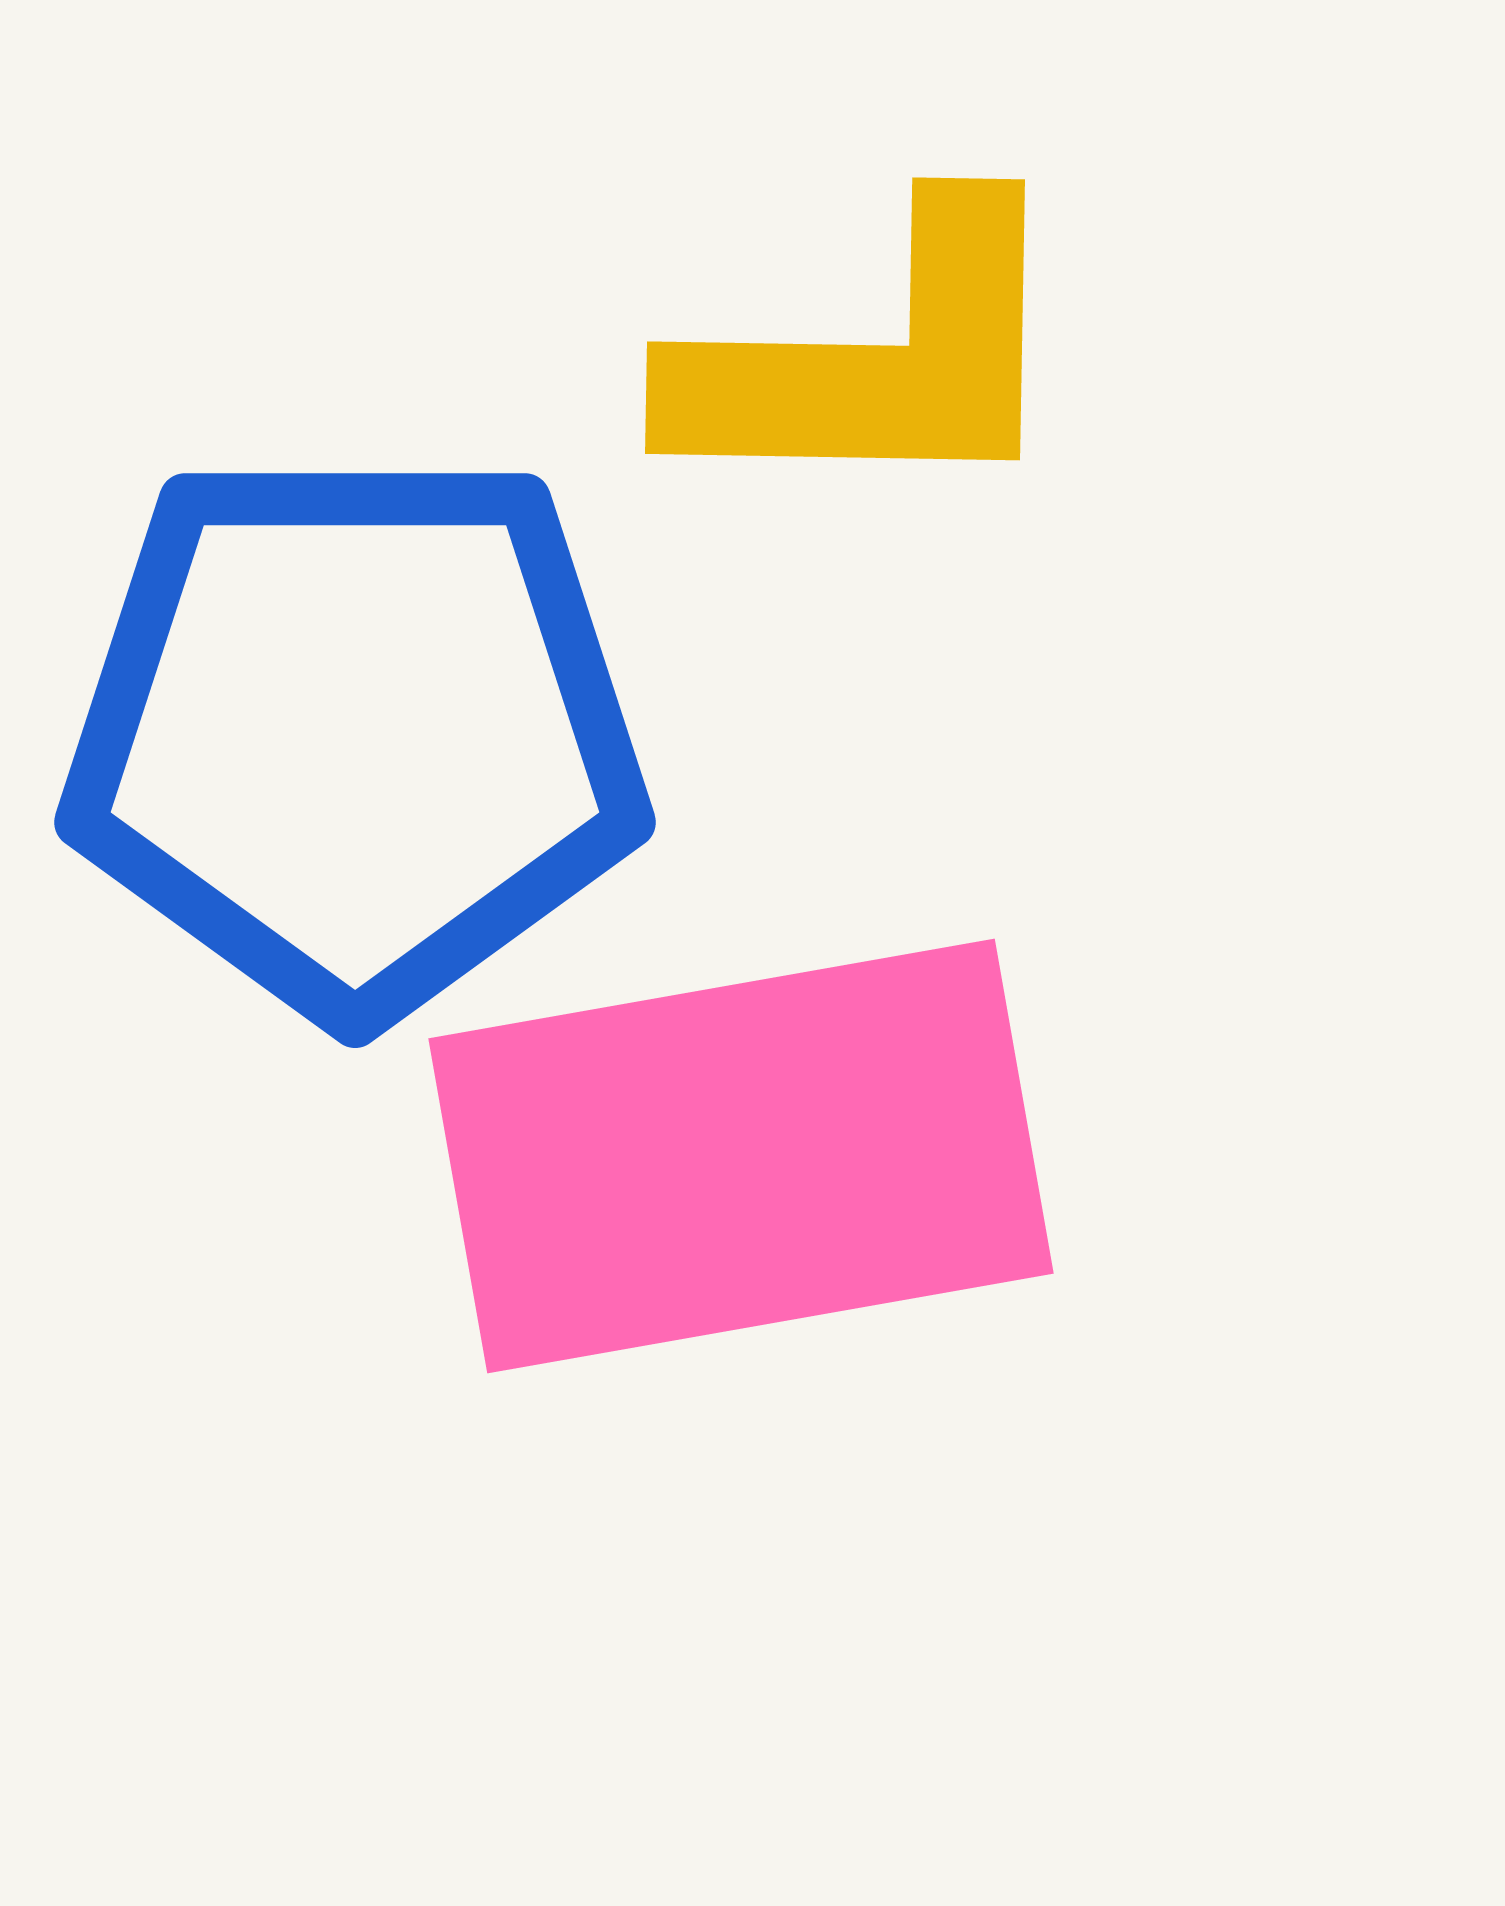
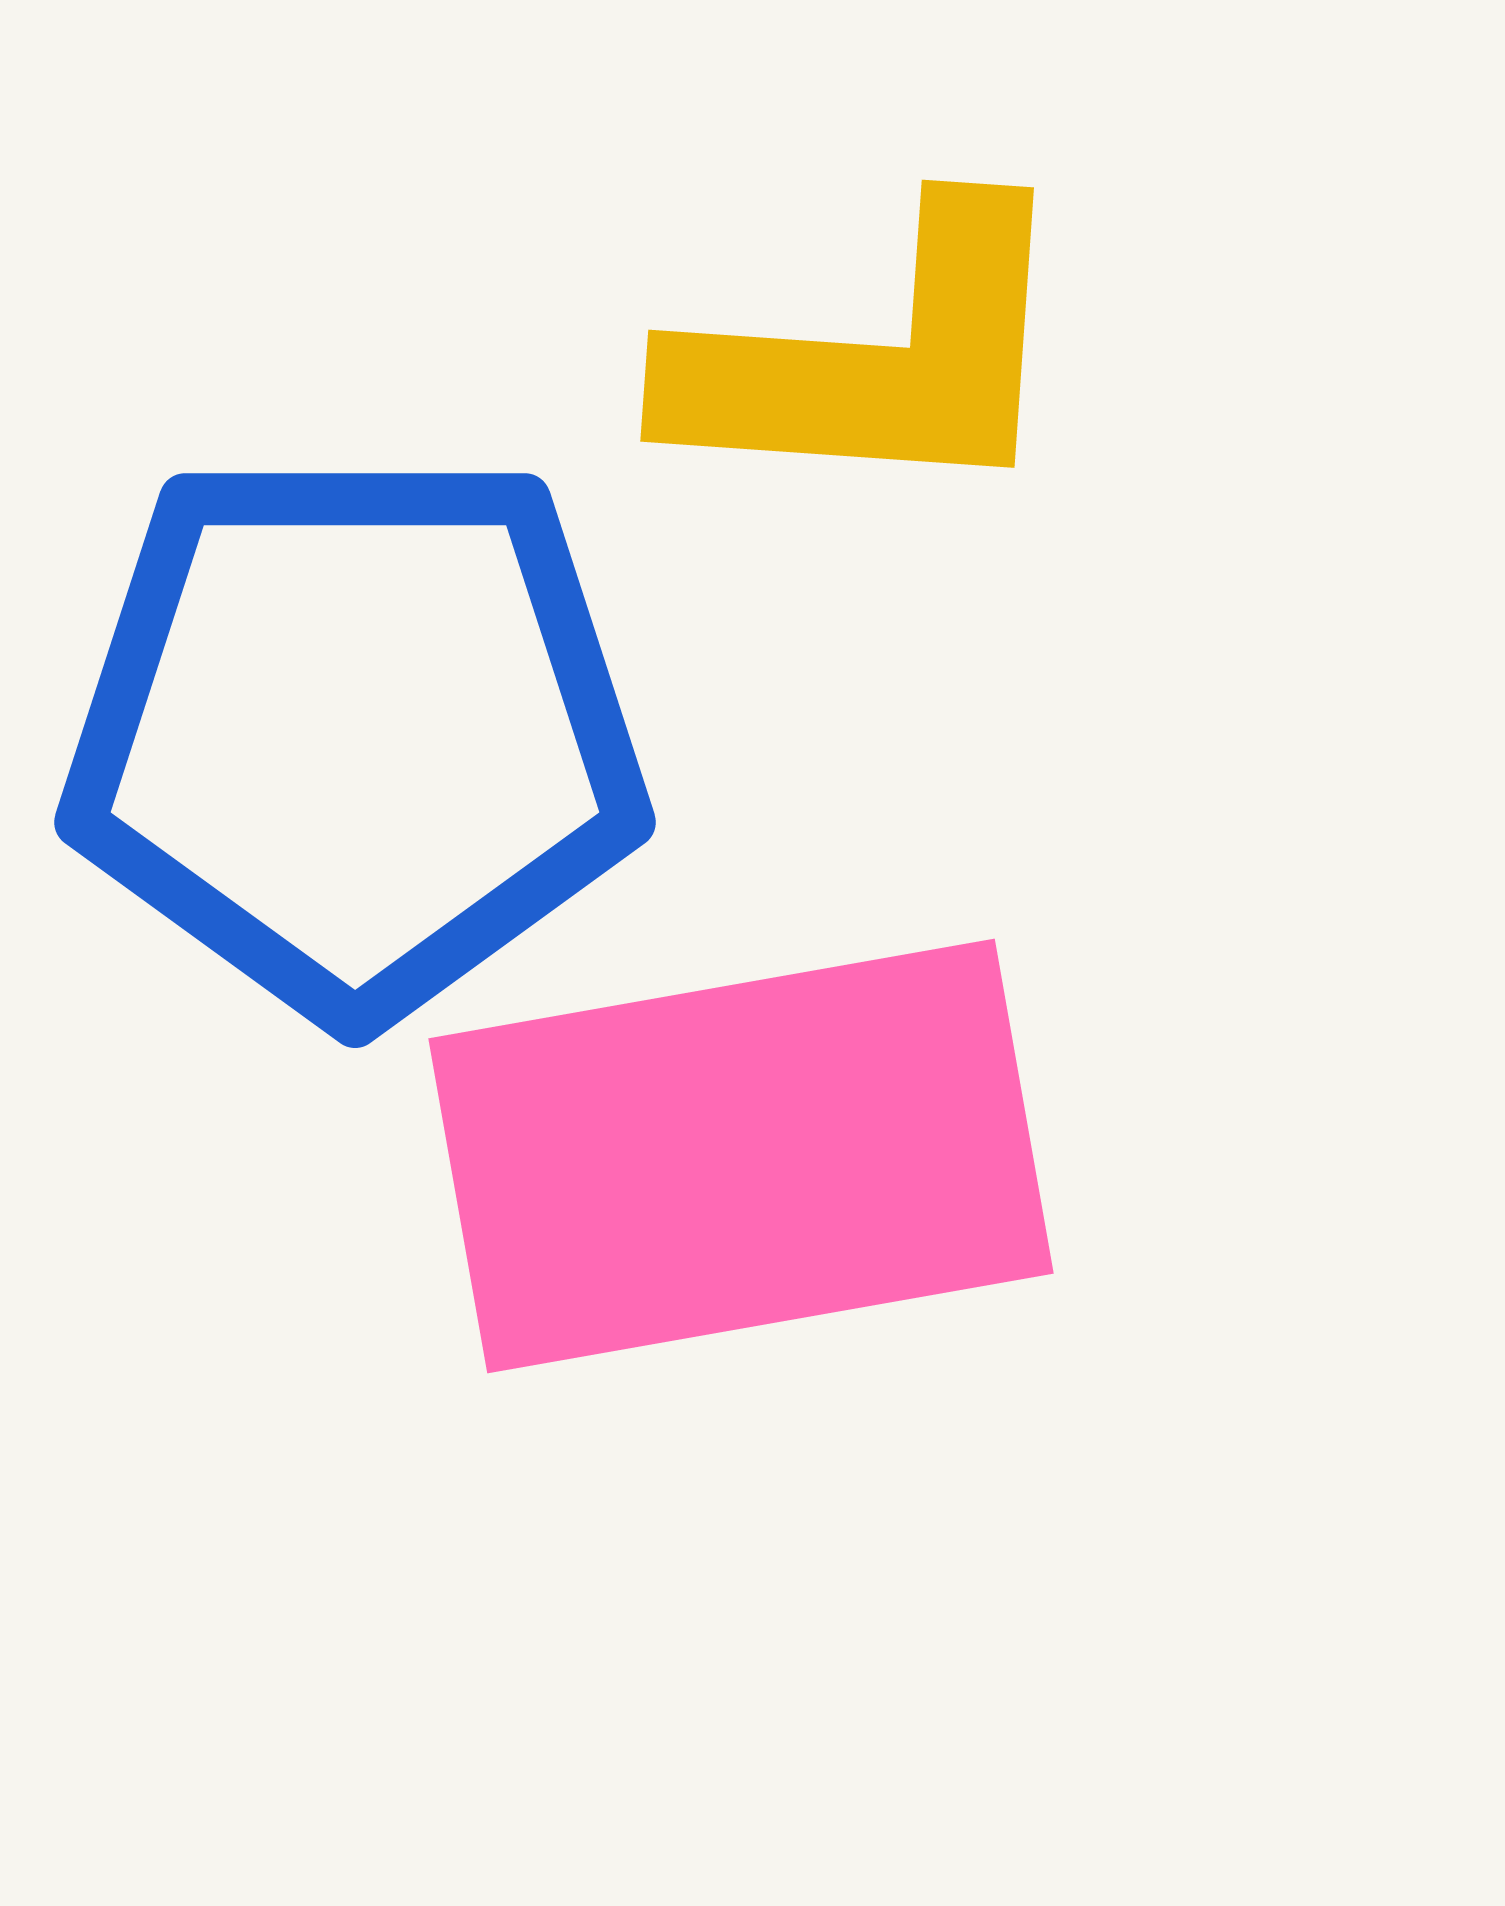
yellow L-shape: rotated 3 degrees clockwise
